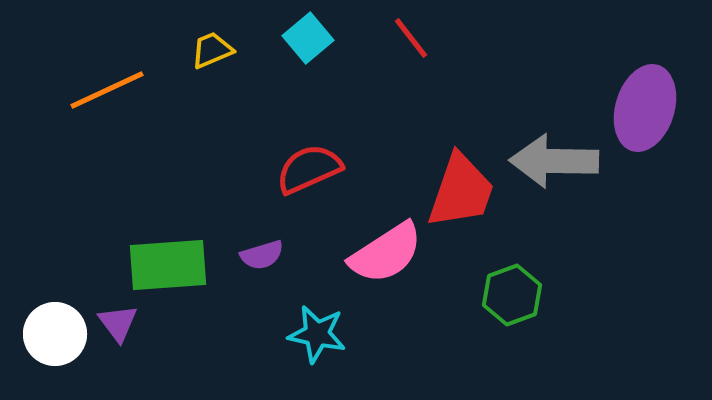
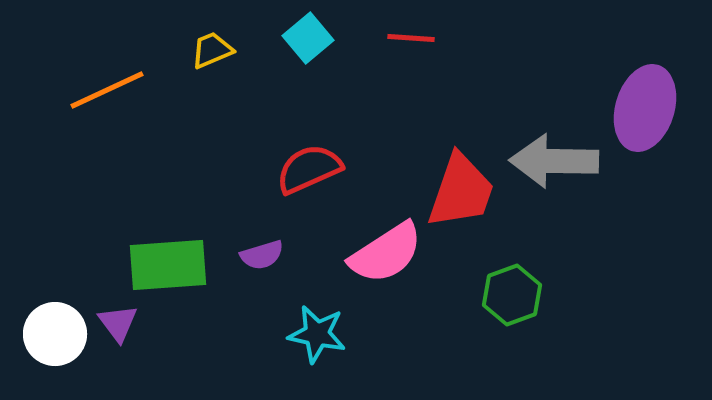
red line: rotated 48 degrees counterclockwise
